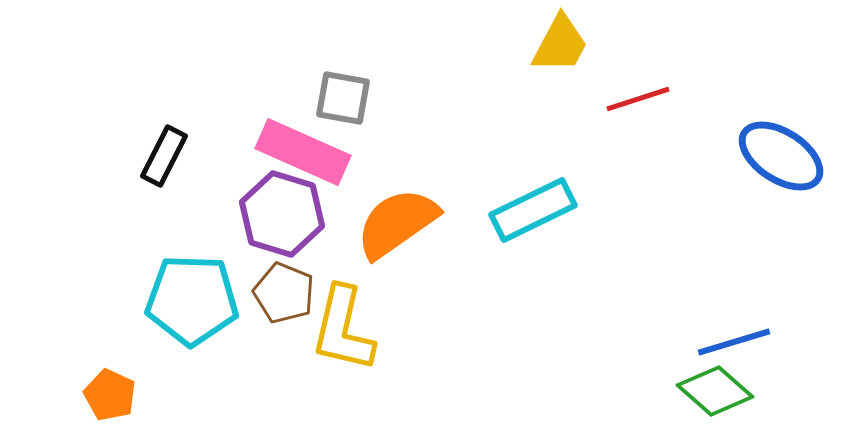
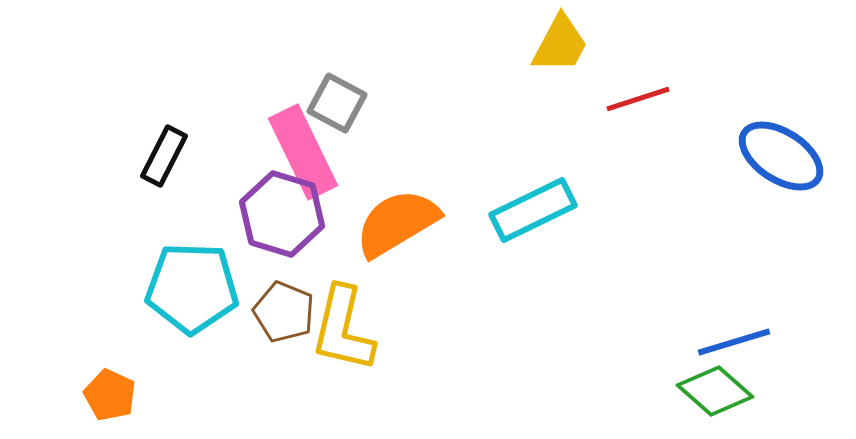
gray square: moved 6 px left, 5 px down; rotated 18 degrees clockwise
pink rectangle: rotated 40 degrees clockwise
orange semicircle: rotated 4 degrees clockwise
brown pentagon: moved 19 px down
cyan pentagon: moved 12 px up
